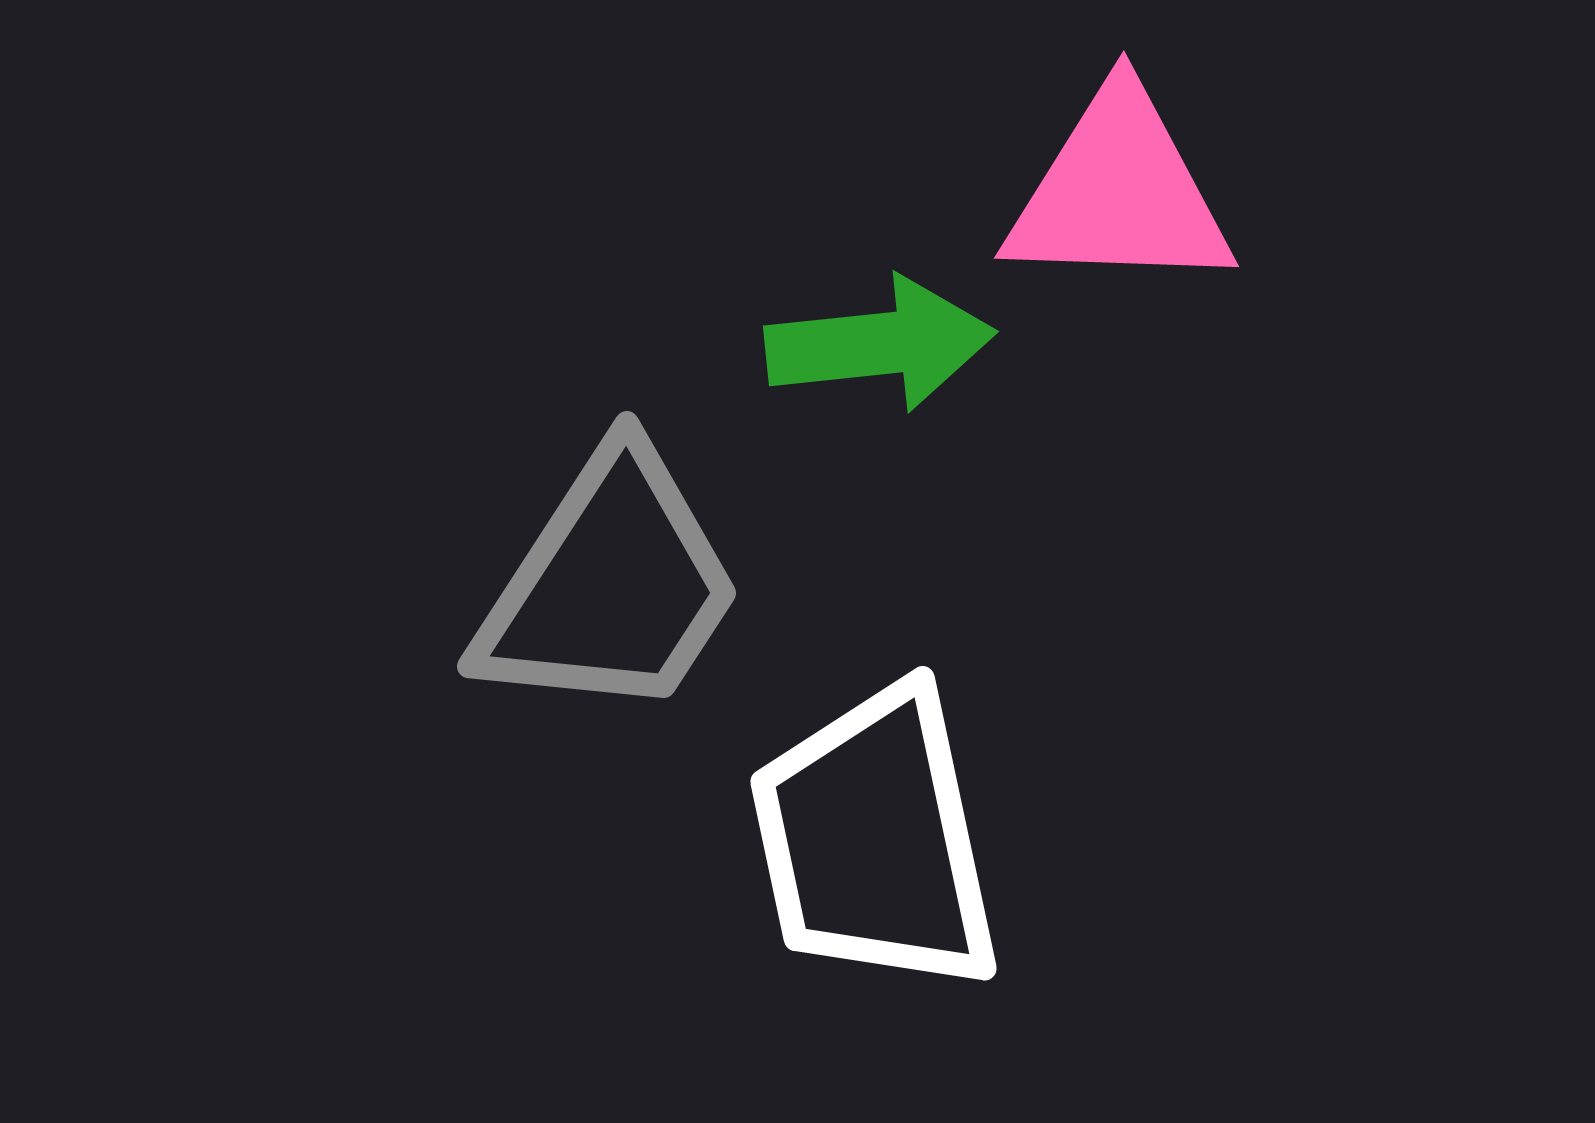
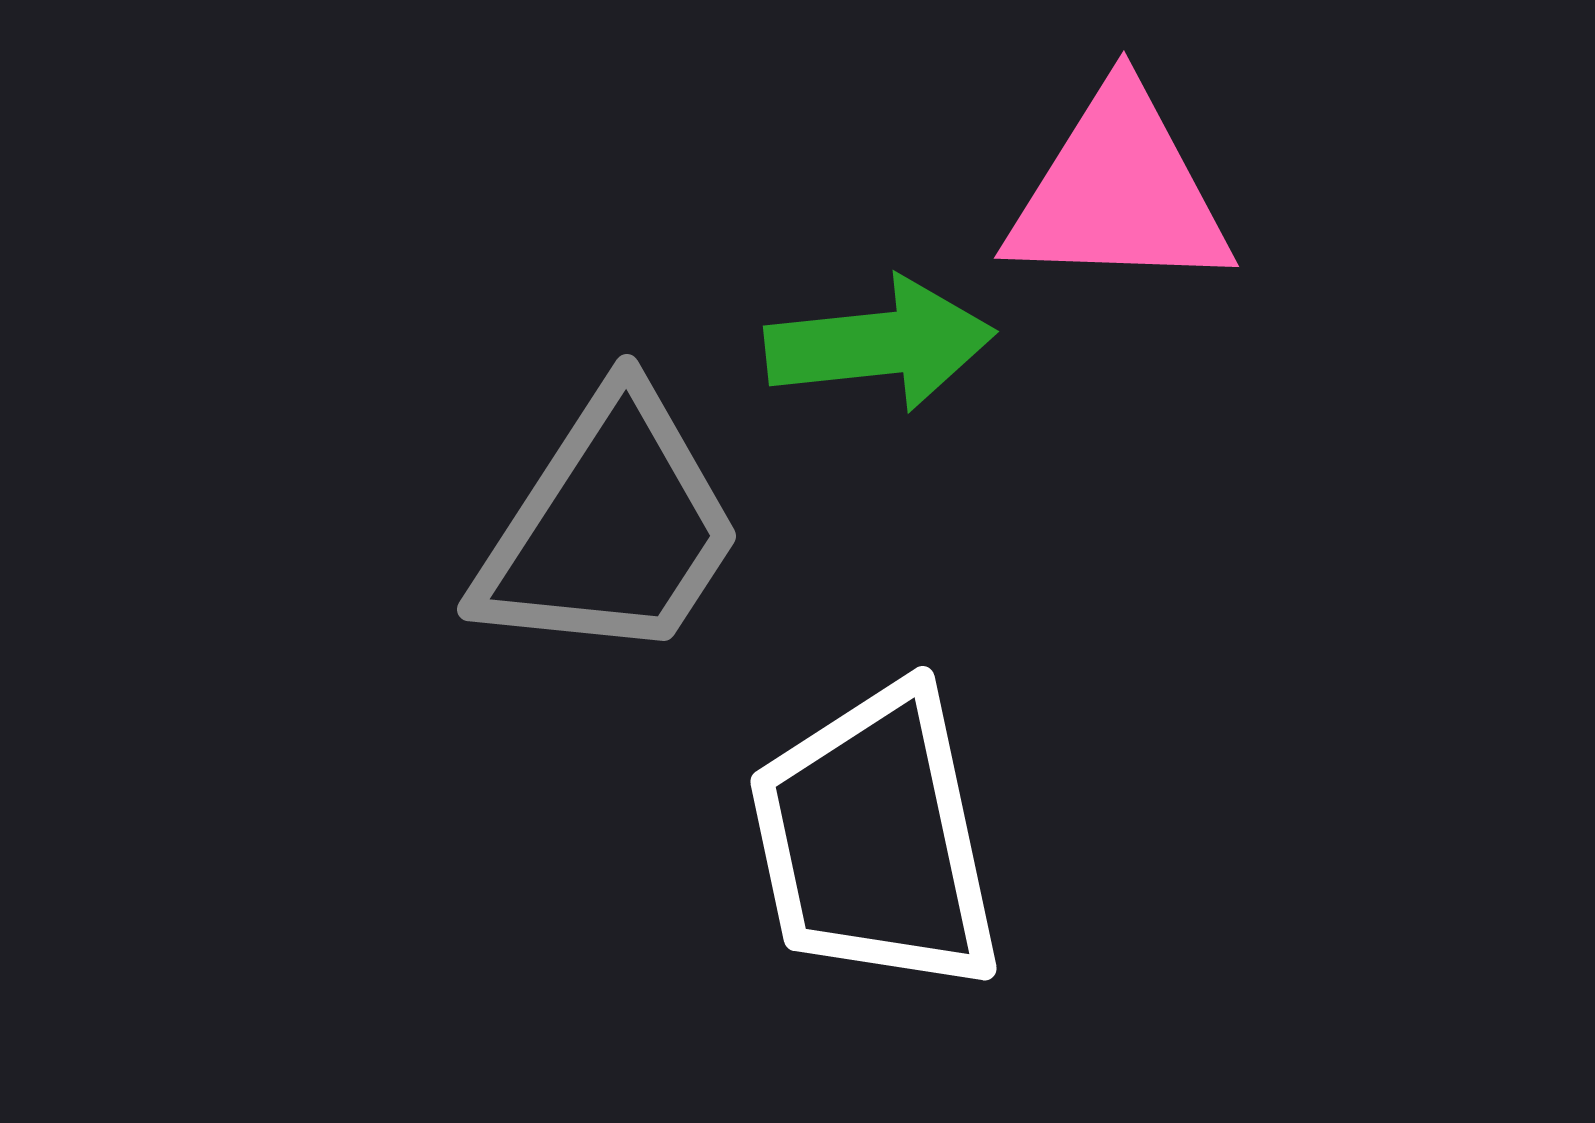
gray trapezoid: moved 57 px up
